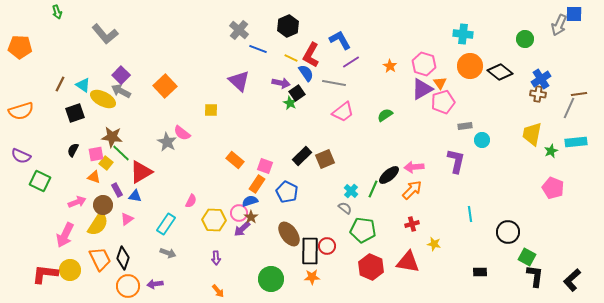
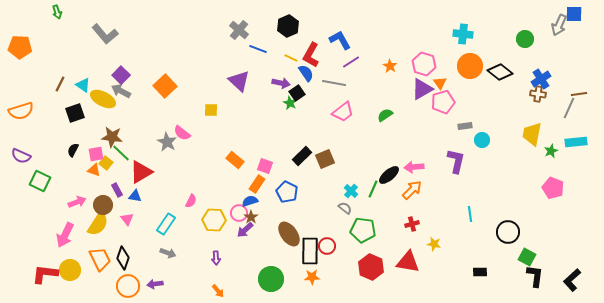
orange triangle at (94, 177): moved 7 px up
pink triangle at (127, 219): rotated 32 degrees counterclockwise
purple arrow at (242, 229): moved 3 px right, 1 px down
